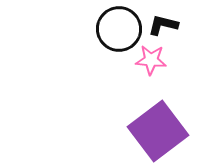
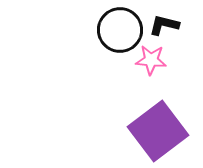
black L-shape: moved 1 px right
black circle: moved 1 px right, 1 px down
